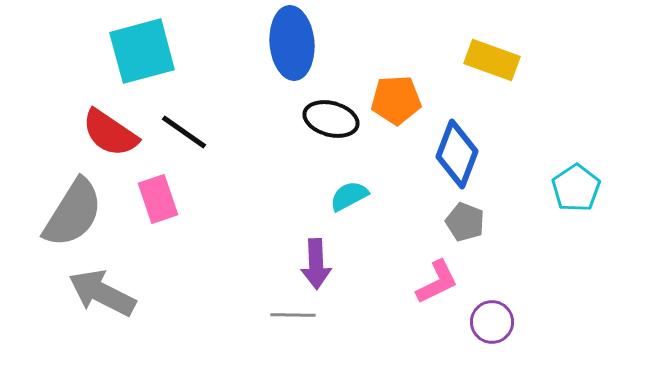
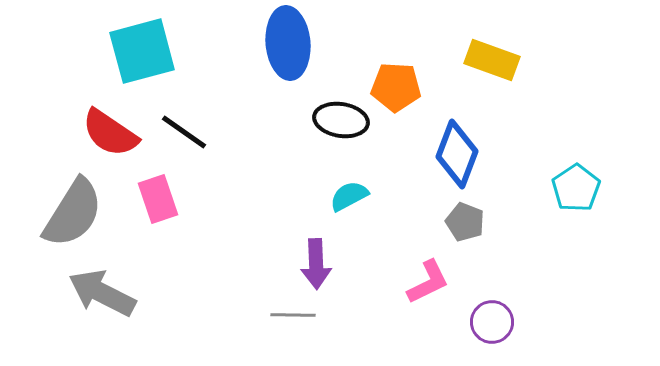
blue ellipse: moved 4 px left
orange pentagon: moved 13 px up; rotated 6 degrees clockwise
black ellipse: moved 10 px right, 1 px down; rotated 6 degrees counterclockwise
pink L-shape: moved 9 px left
